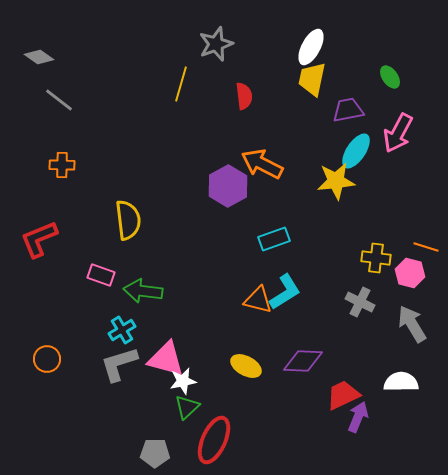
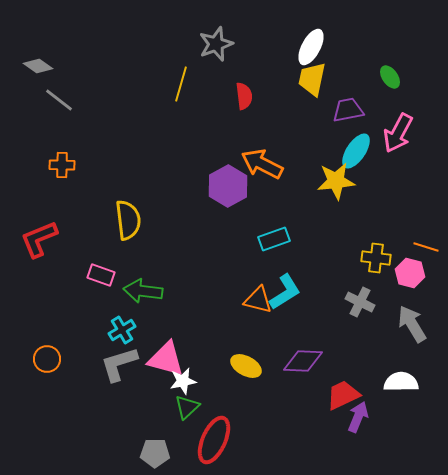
gray diamond: moved 1 px left, 9 px down
